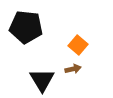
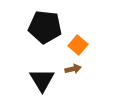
black pentagon: moved 19 px right
